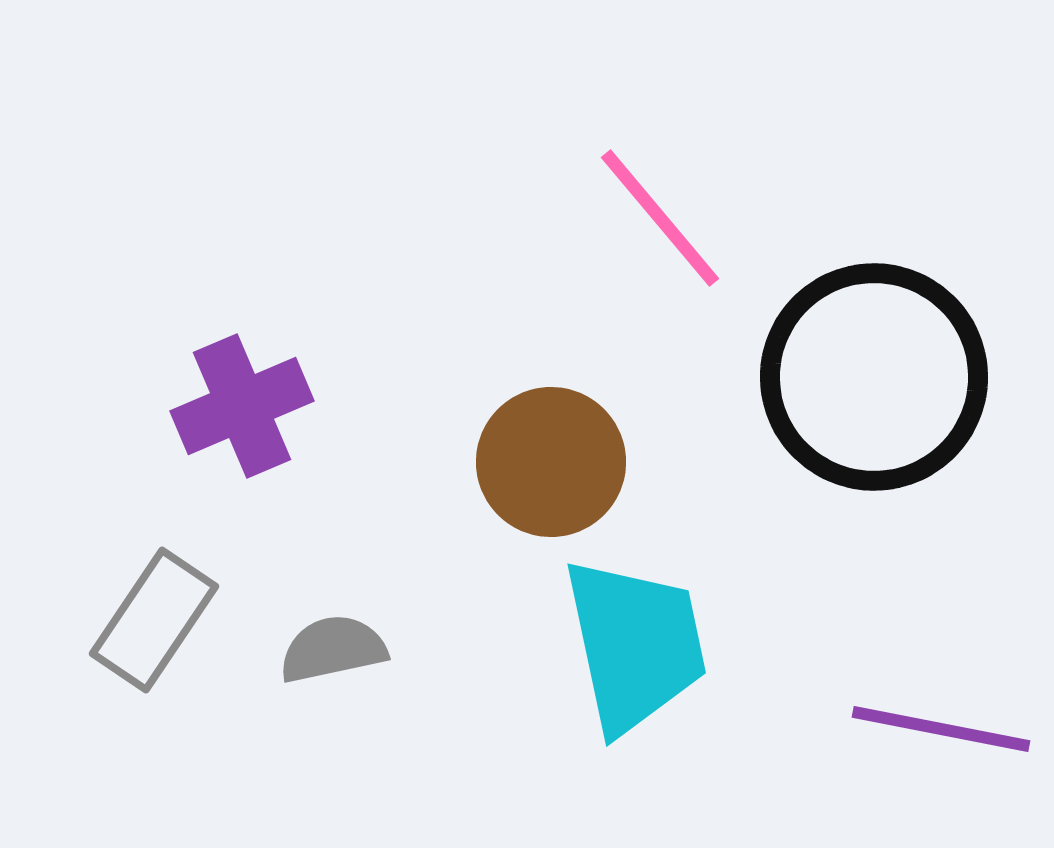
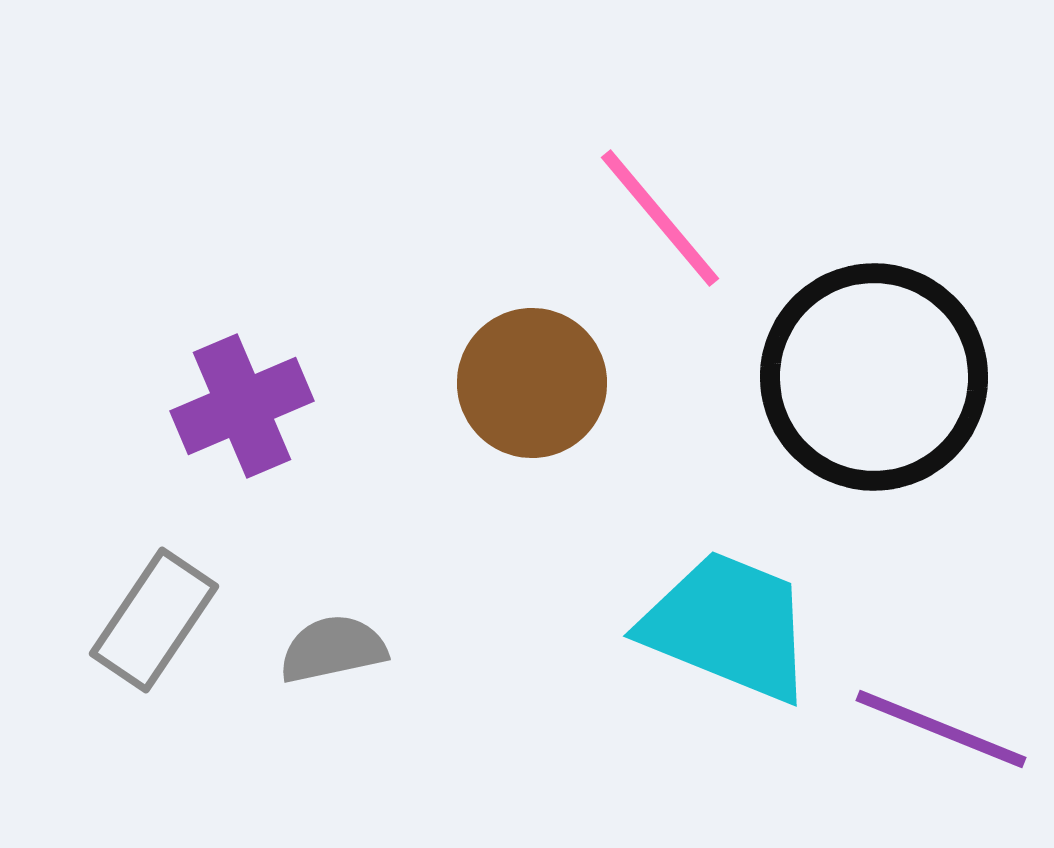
brown circle: moved 19 px left, 79 px up
cyan trapezoid: moved 93 px right, 19 px up; rotated 56 degrees counterclockwise
purple line: rotated 11 degrees clockwise
